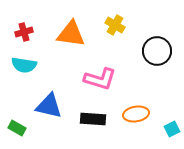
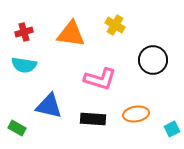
black circle: moved 4 px left, 9 px down
